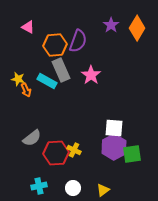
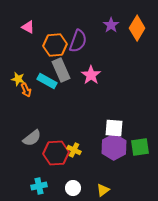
green square: moved 8 px right, 7 px up
